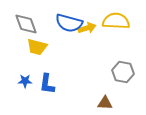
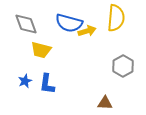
yellow semicircle: moved 3 px up; rotated 92 degrees clockwise
yellow arrow: moved 3 px down
yellow trapezoid: moved 4 px right, 3 px down
gray hexagon: moved 6 px up; rotated 20 degrees clockwise
blue star: rotated 24 degrees counterclockwise
